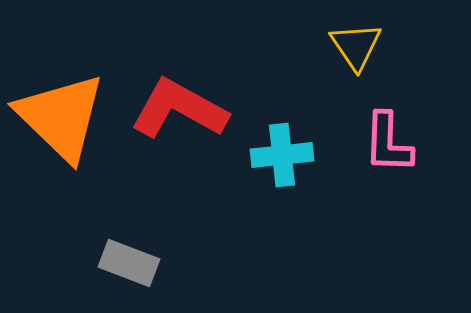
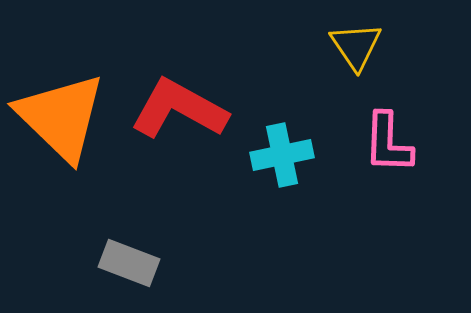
cyan cross: rotated 6 degrees counterclockwise
